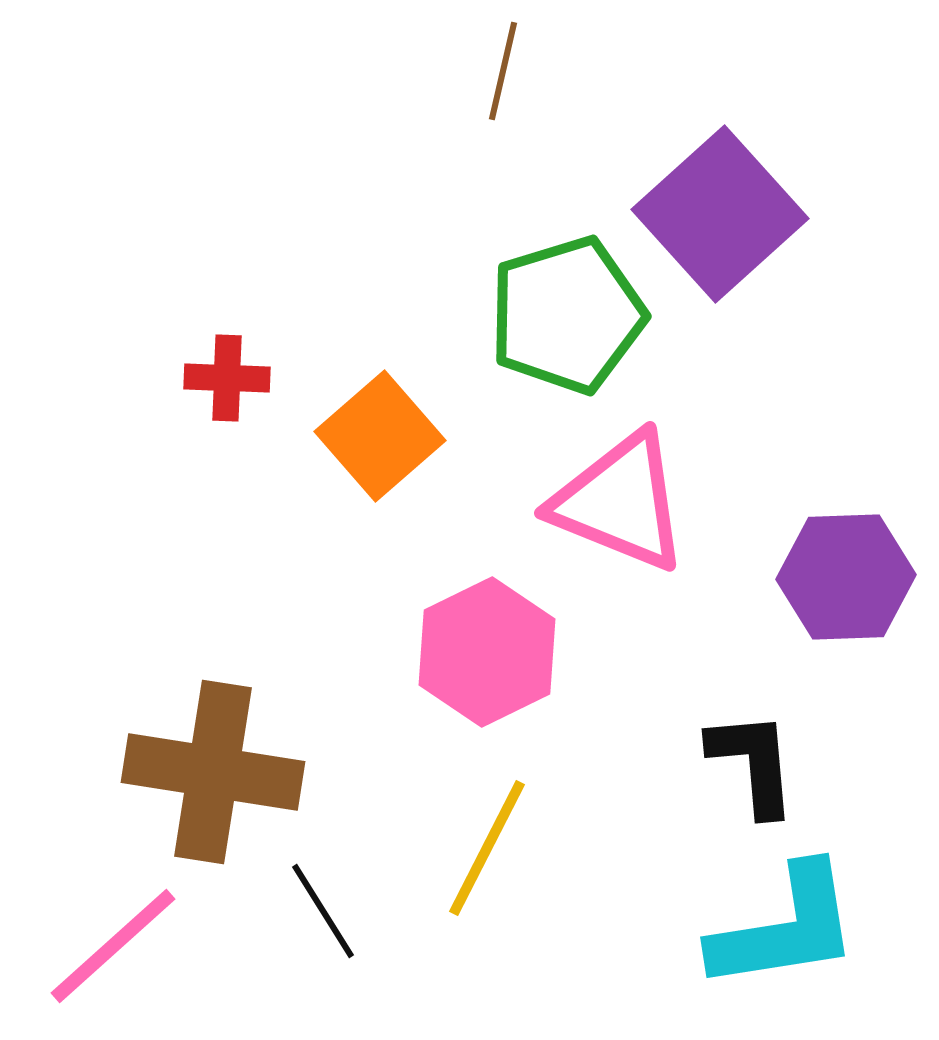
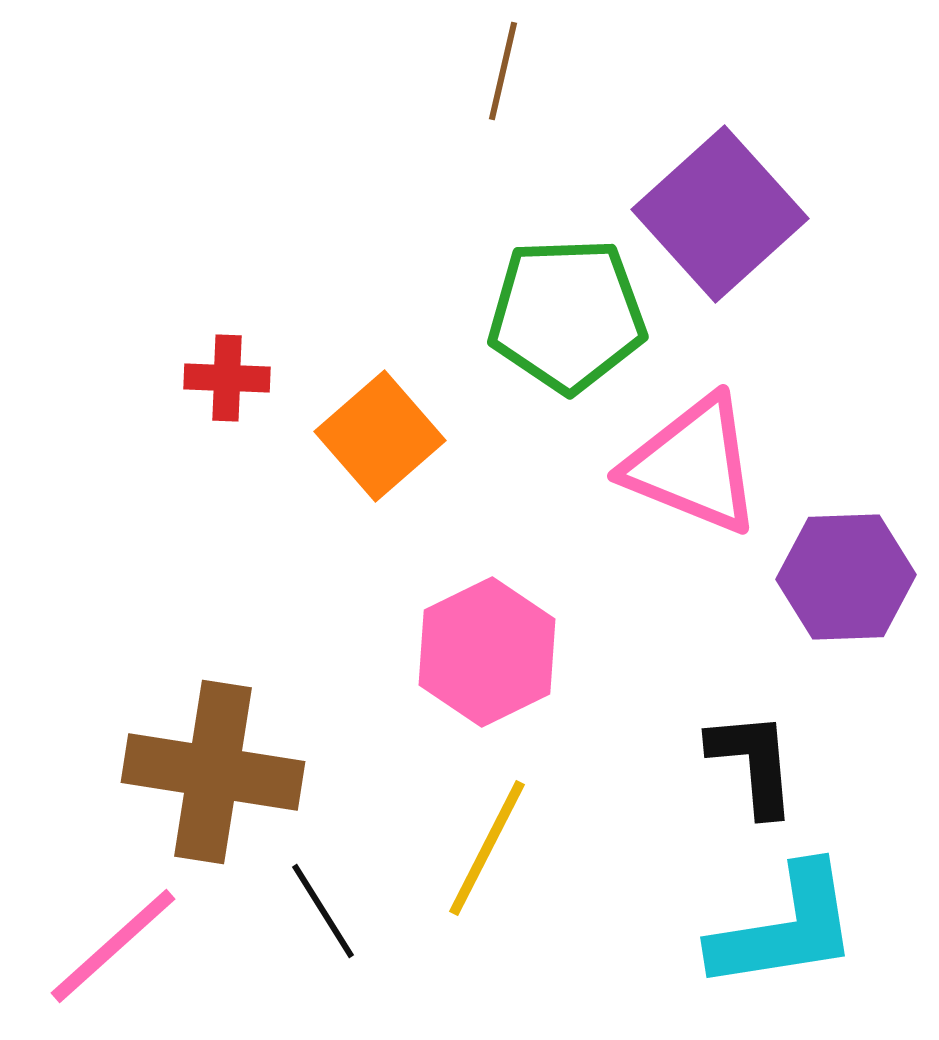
green pentagon: rotated 15 degrees clockwise
pink triangle: moved 73 px right, 37 px up
